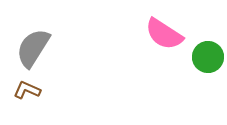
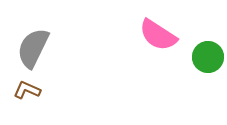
pink semicircle: moved 6 px left, 1 px down
gray semicircle: rotated 6 degrees counterclockwise
